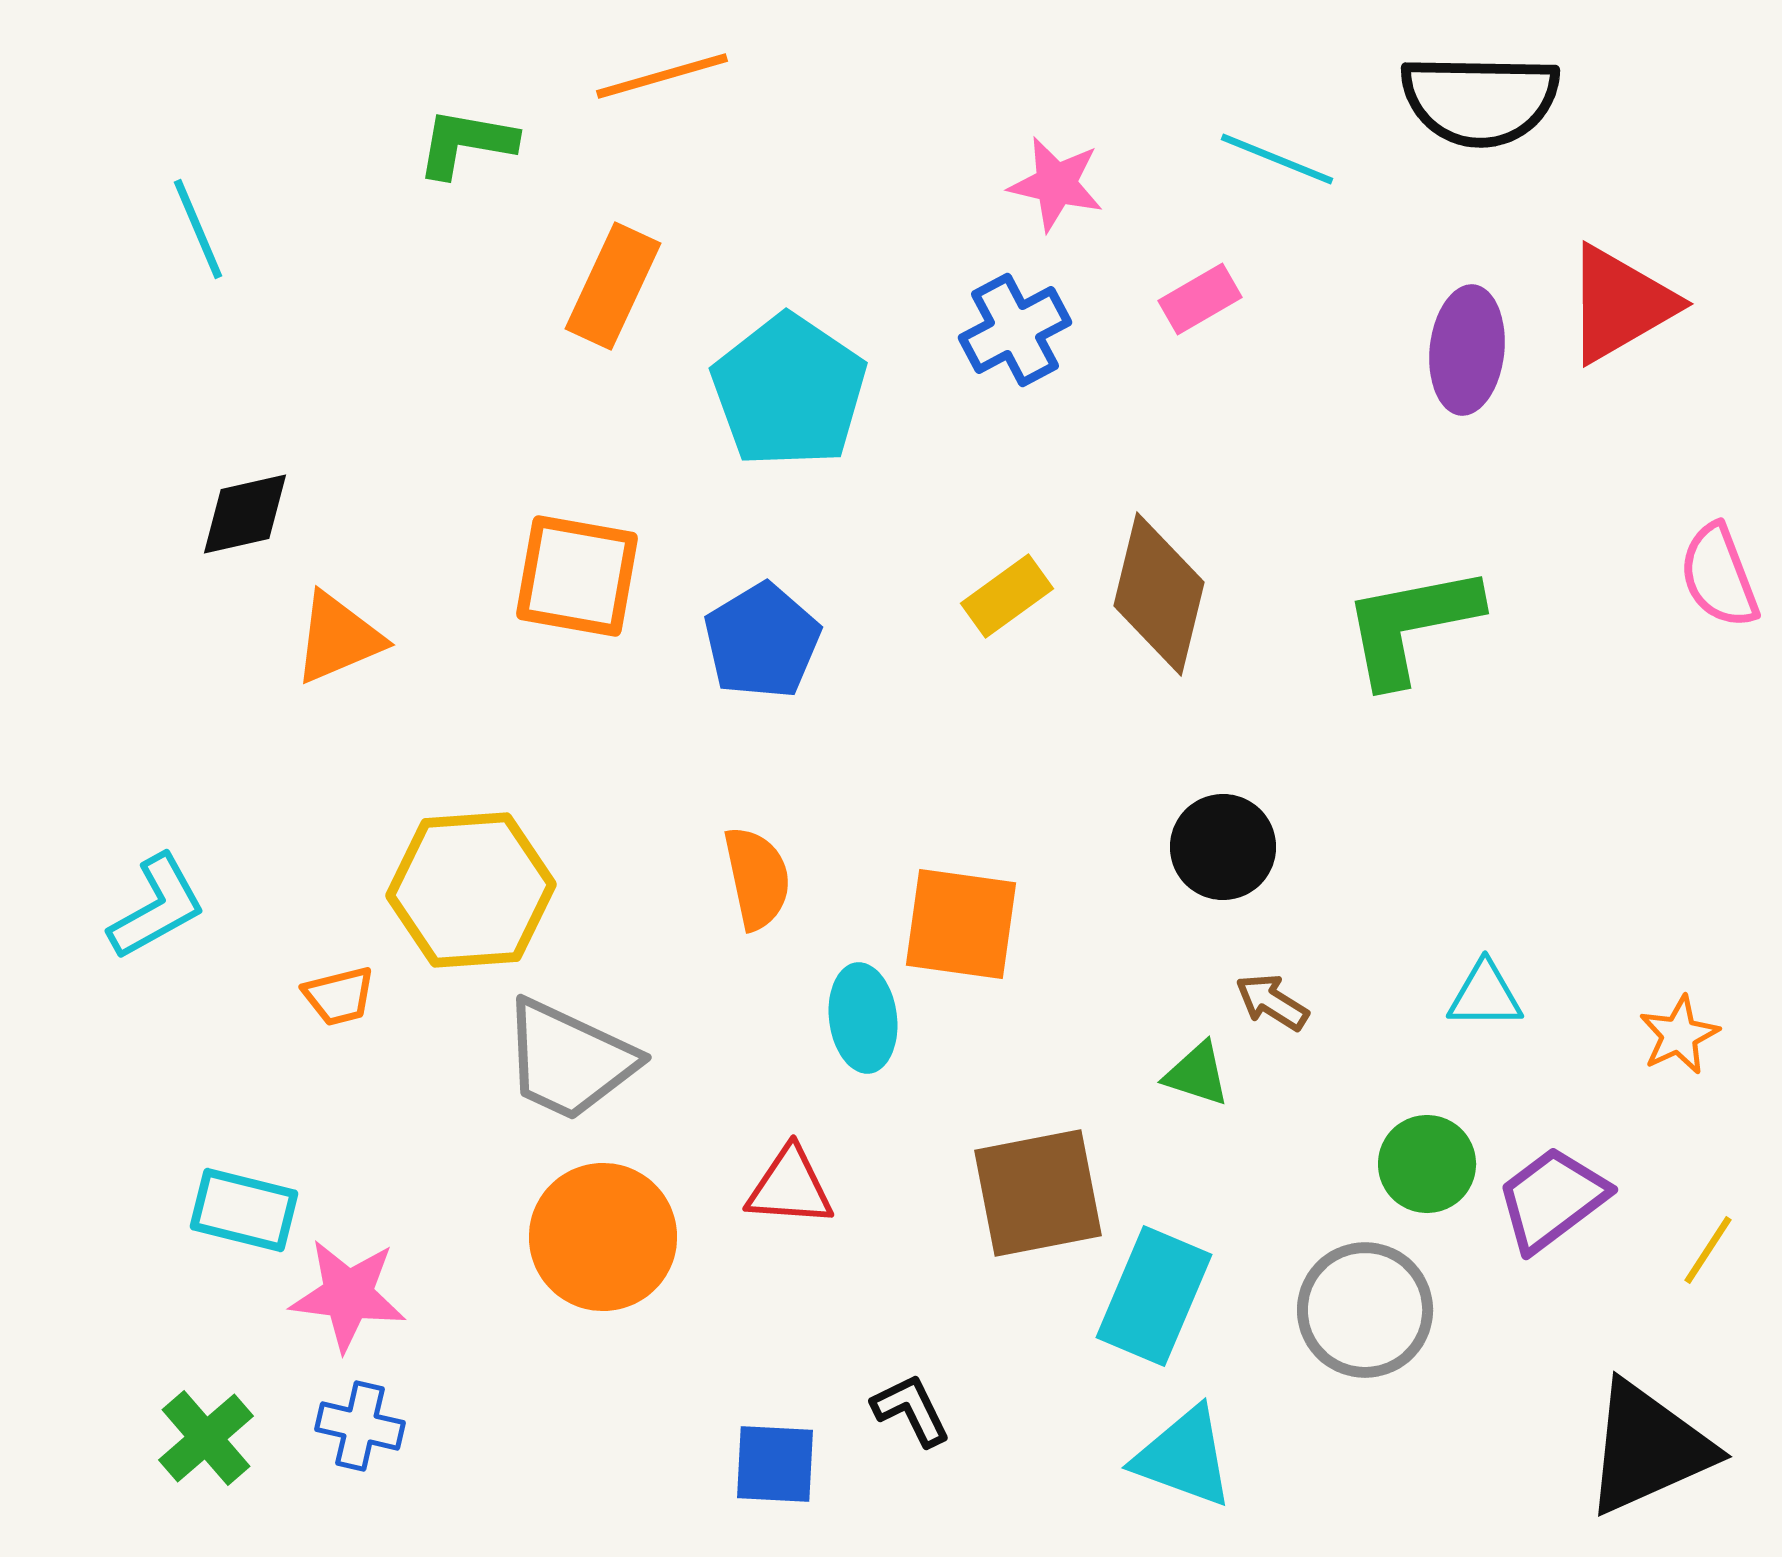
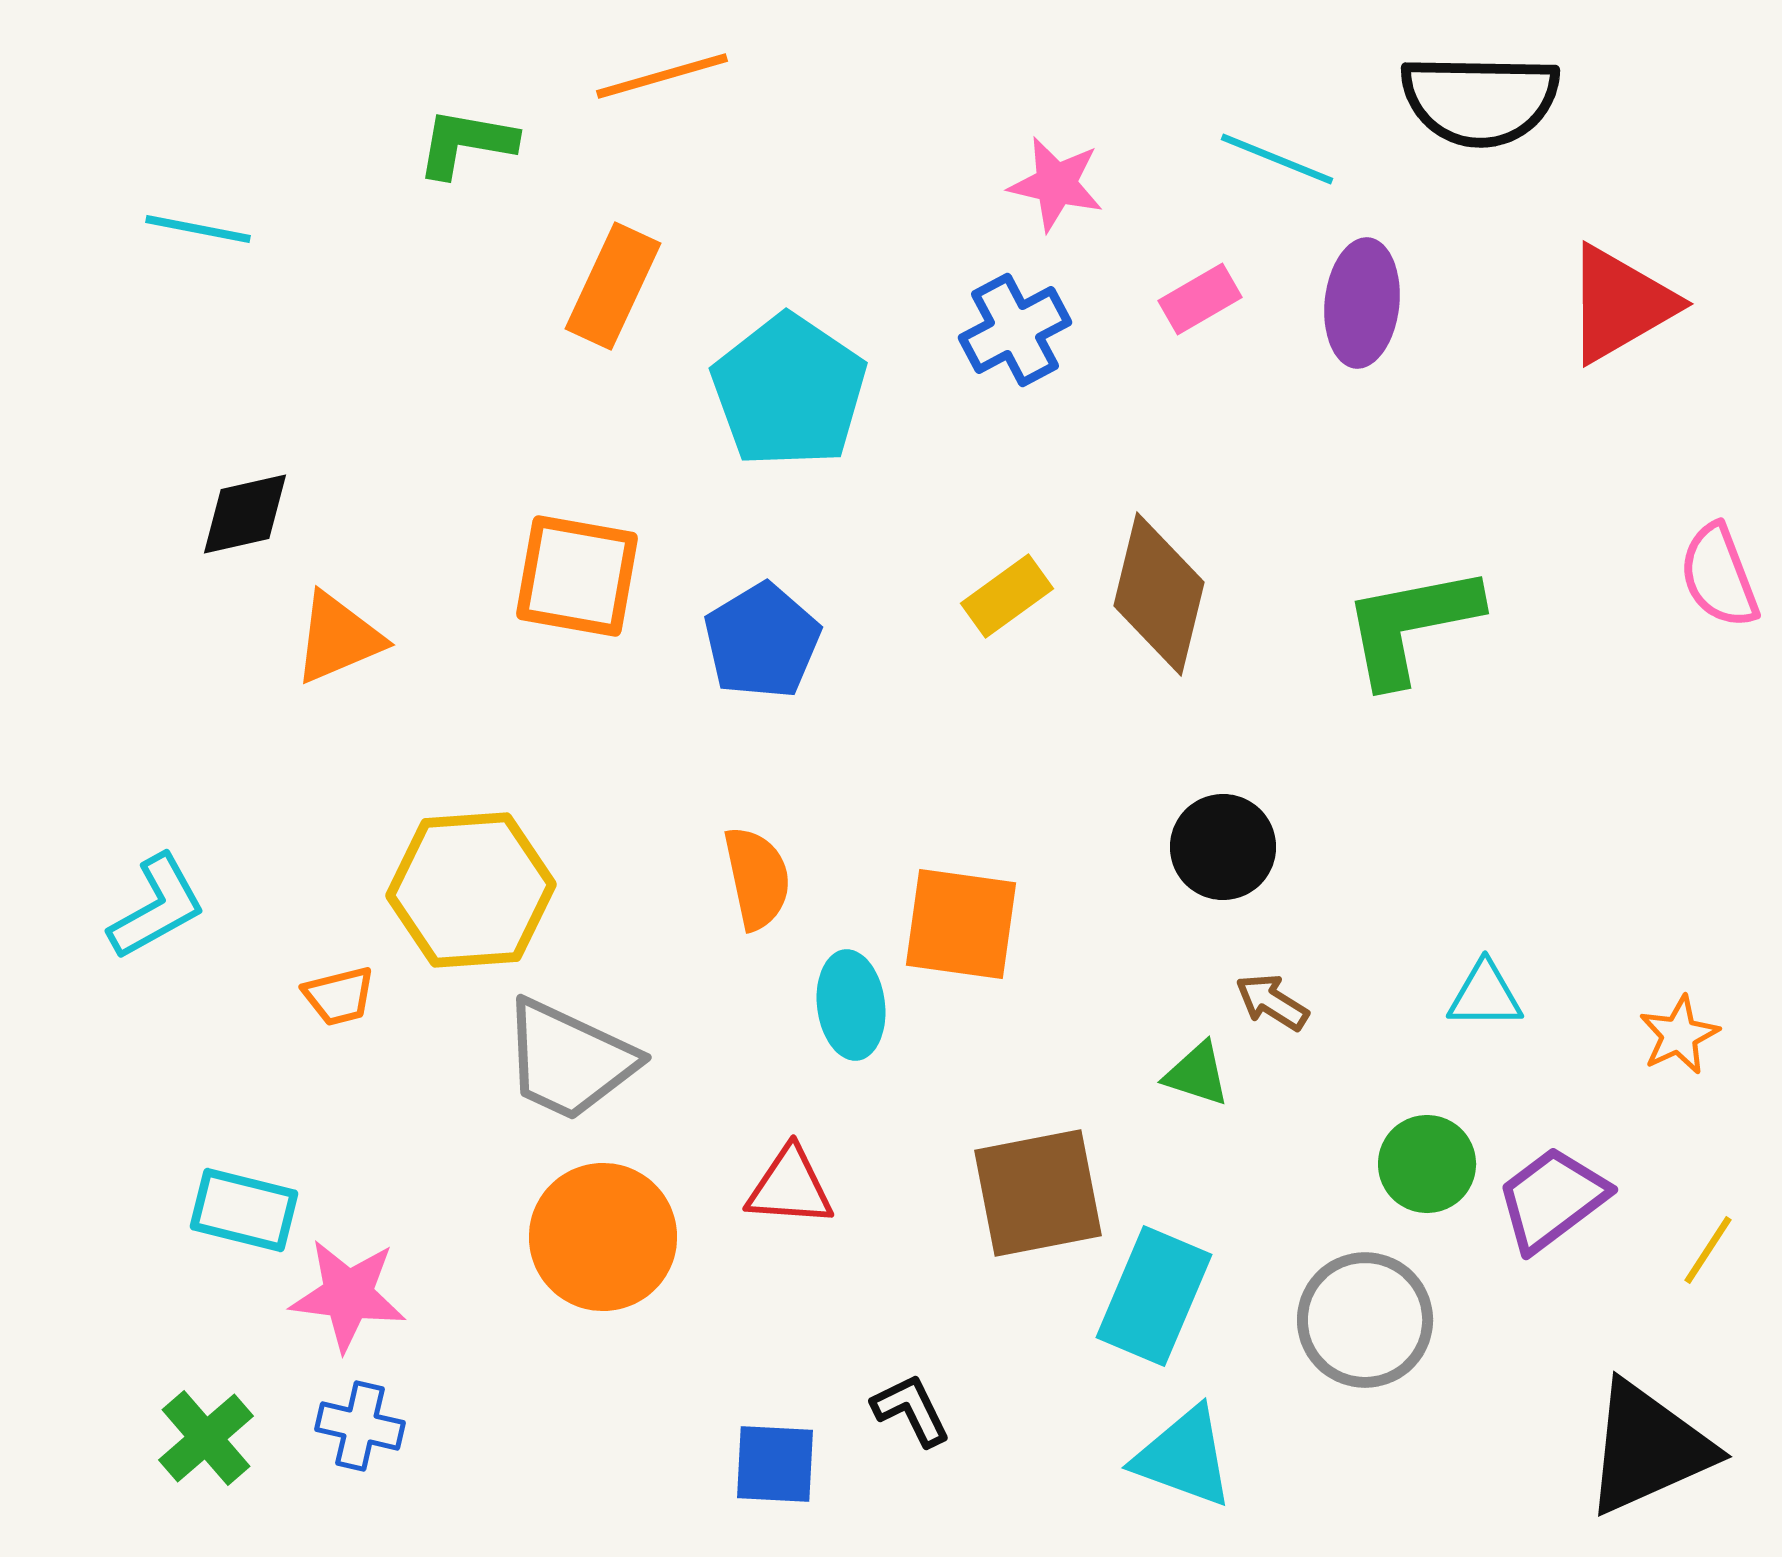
cyan line at (198, 229): rotated 56 degrees counterclockwise
purple ellipse at (1467, 350): moved 105 px left, 47 px up
cyan ellipse at (863, 1018): moved 12 px left, 13 px up
gray circle at (1365, 1310): moved 10 px down
